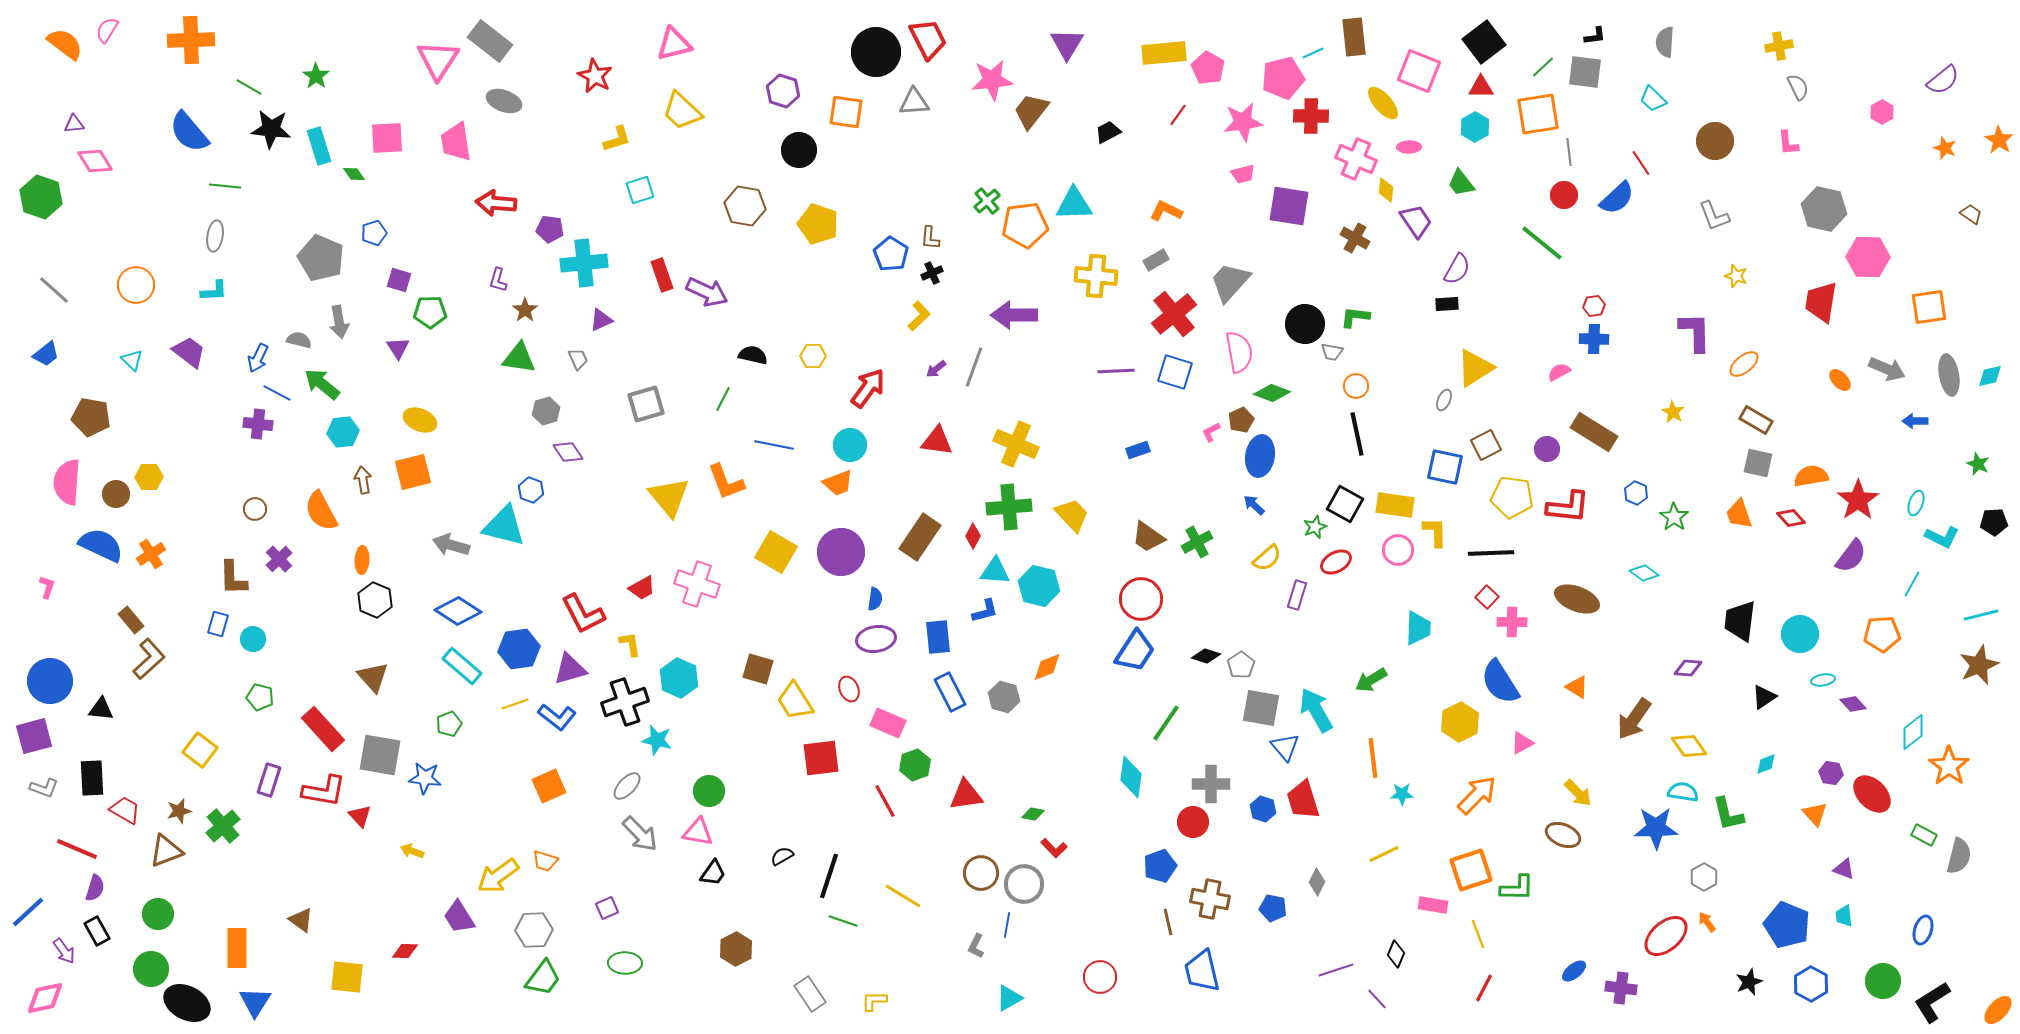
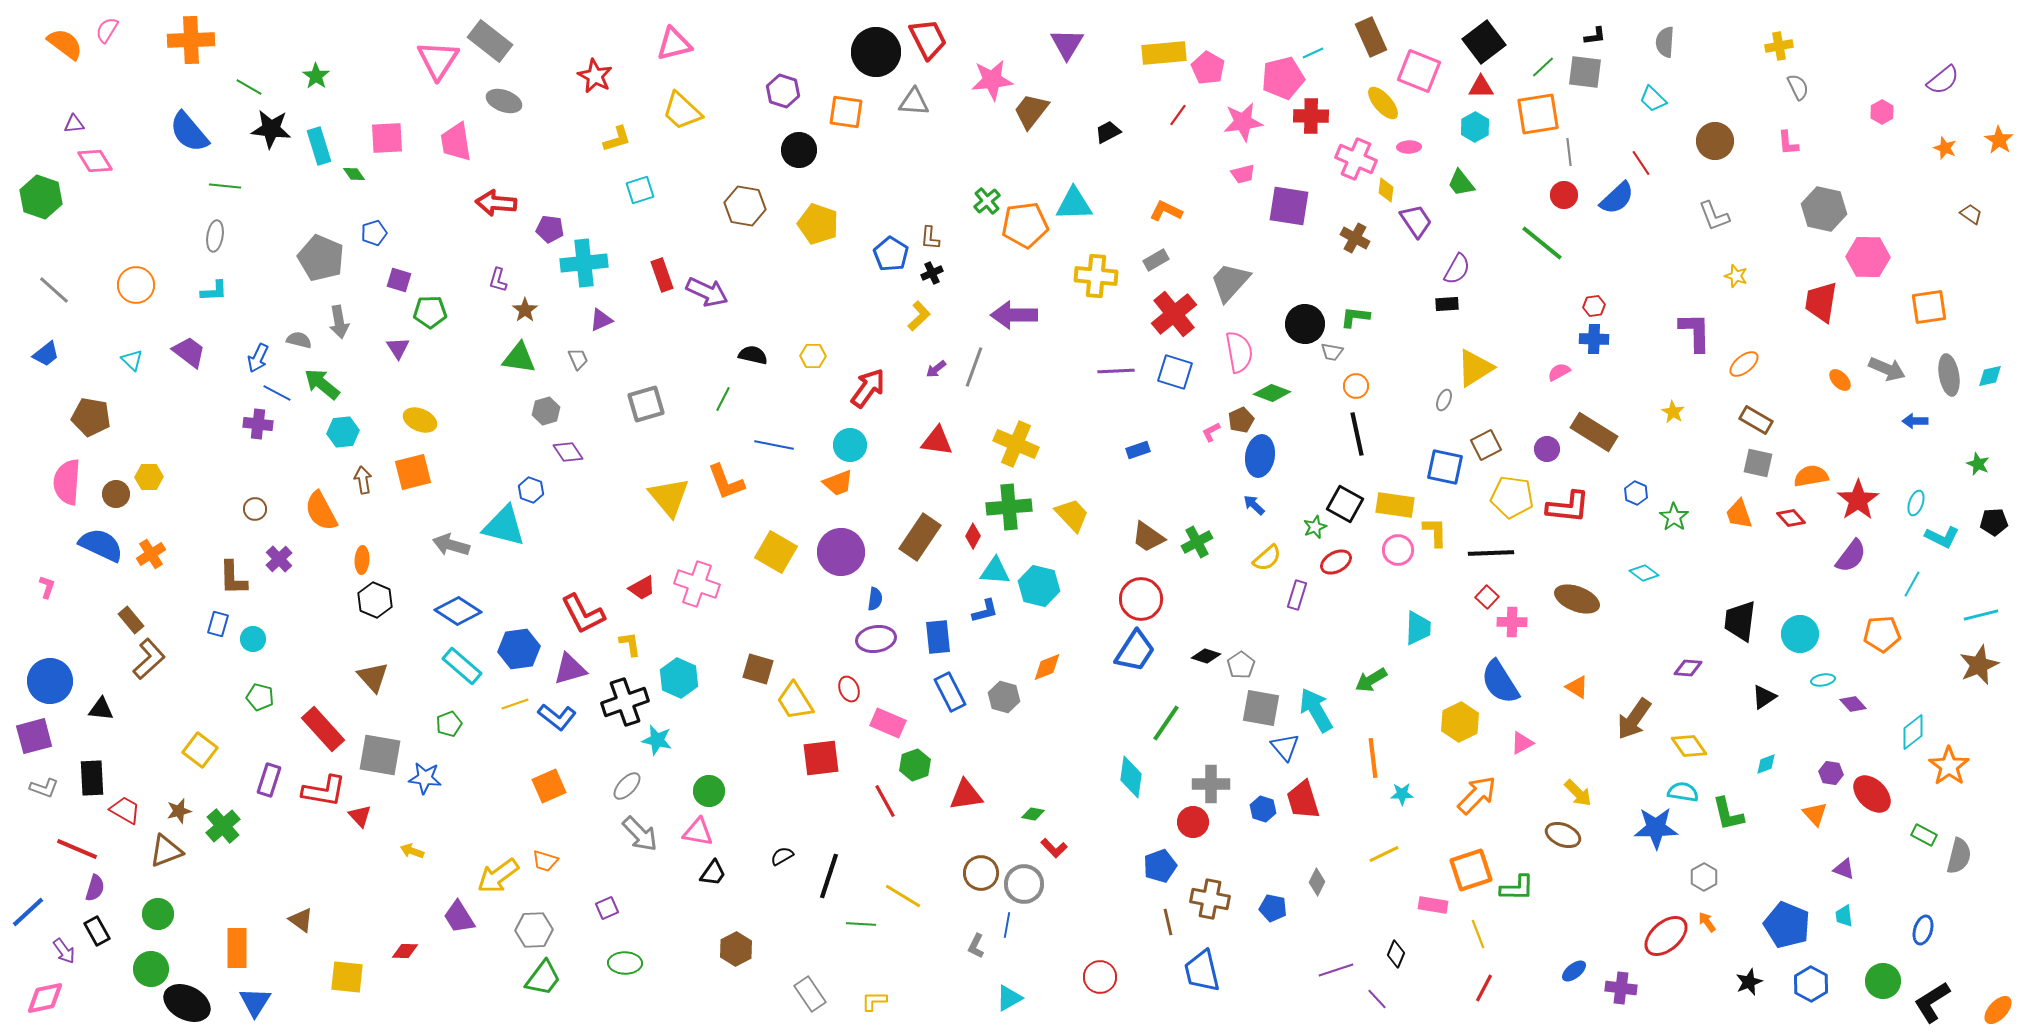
brown rectangle at (1354, 37): moved 17 px right; rotated 18 degrees counterclockwise
gray triangle at (914, 102): rotated 8 degrees clockwise
green line at (843, 921): moved 18 px right, 3 px down; rotated 16 degrees counterclockwise
